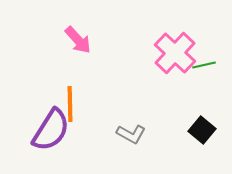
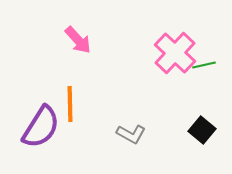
purple semicircle: moved 10 px left, 3 px up
